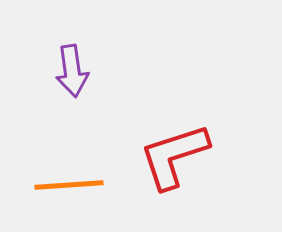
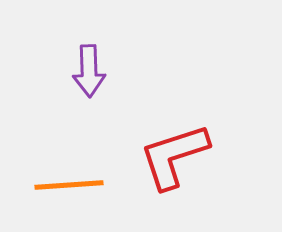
purple arrow: moved 17 px right; rotated 6 degrees clockwise
